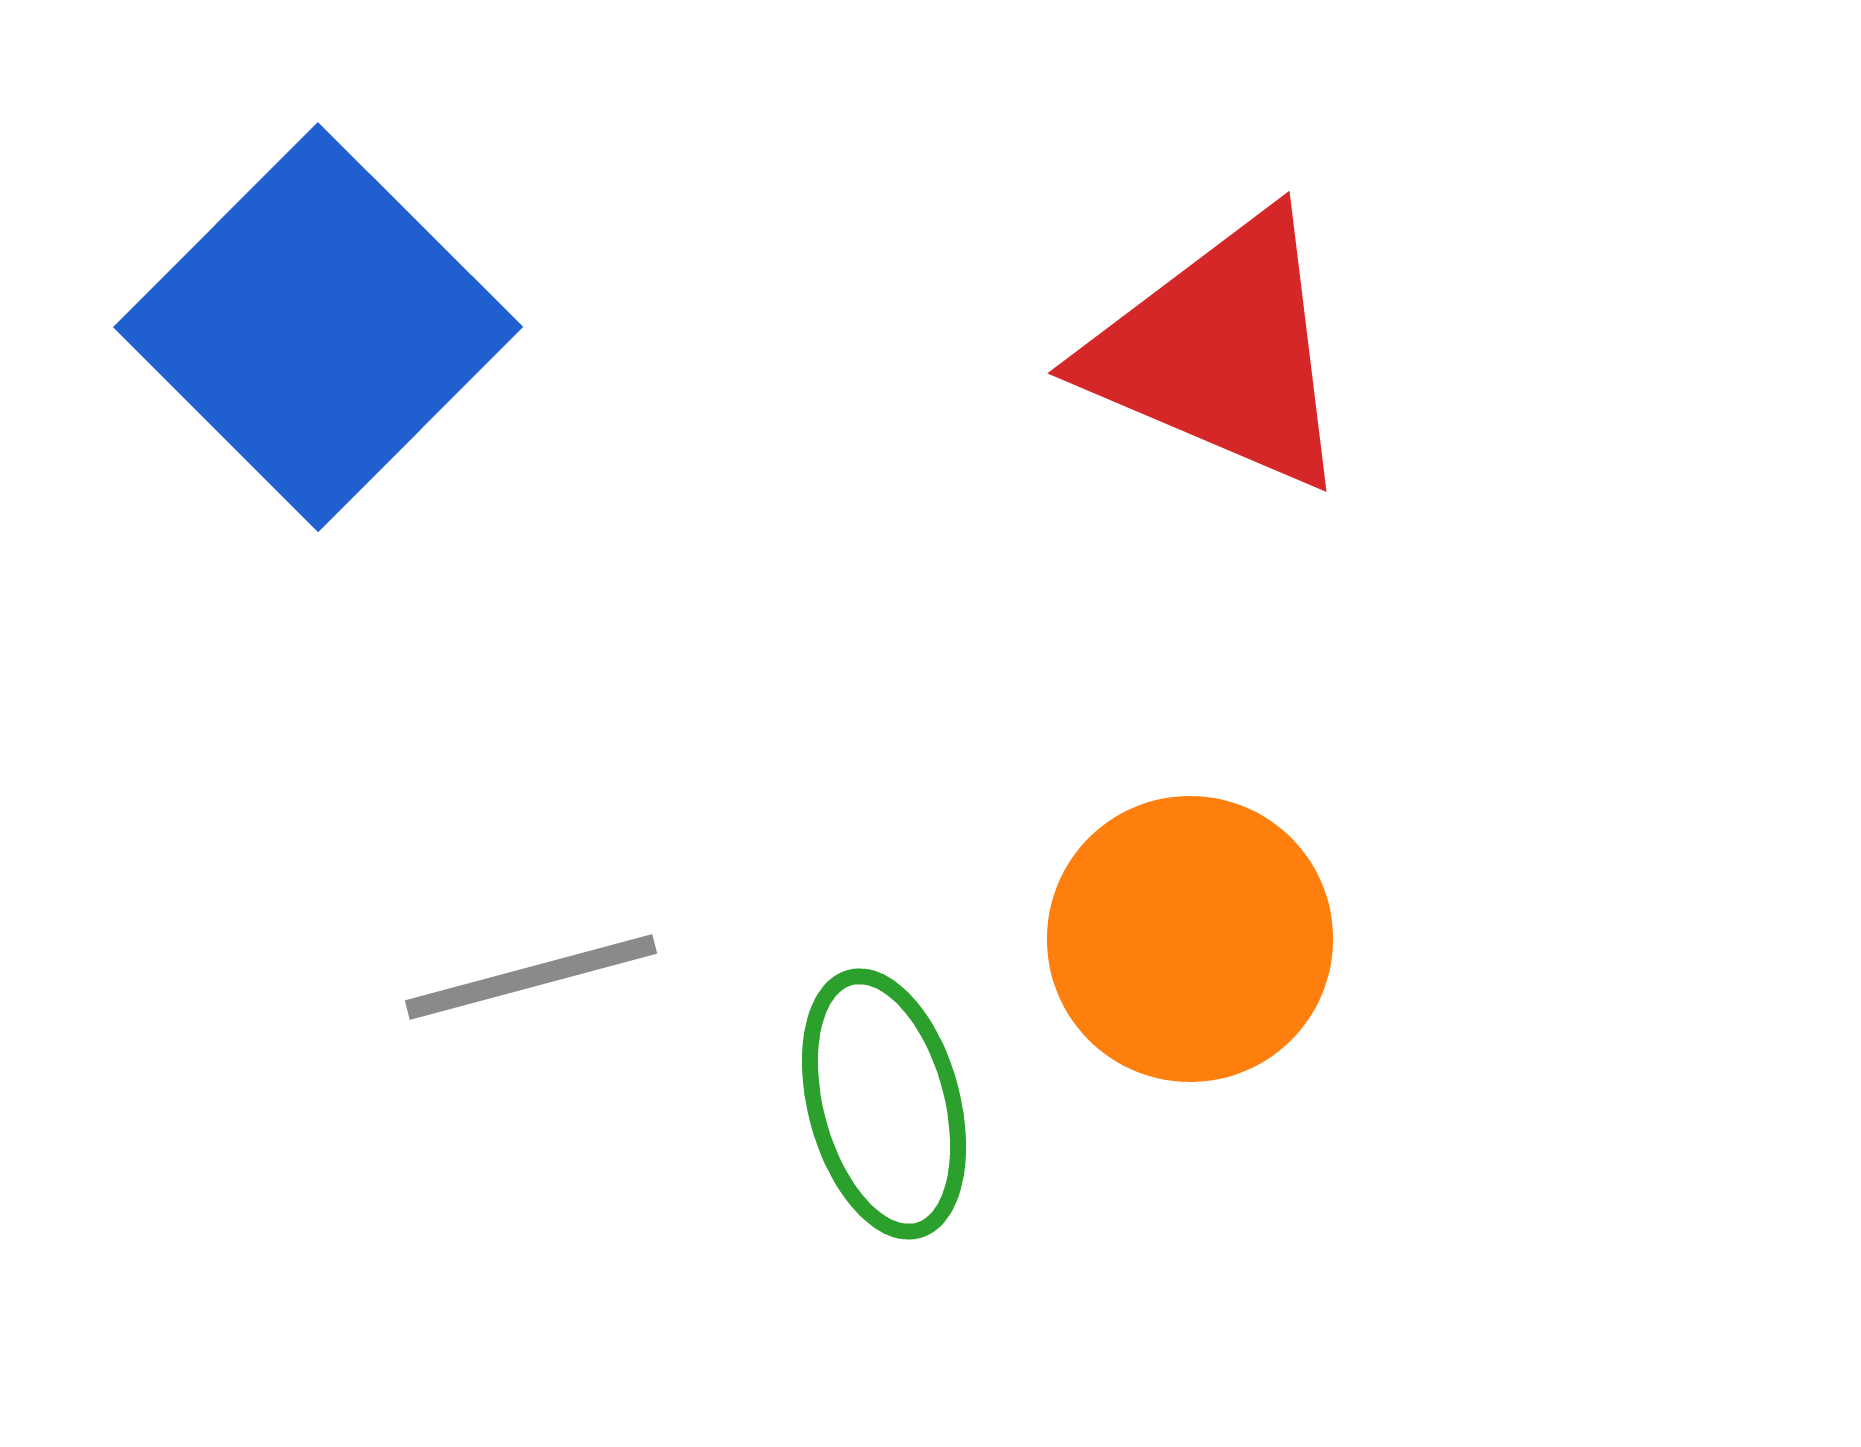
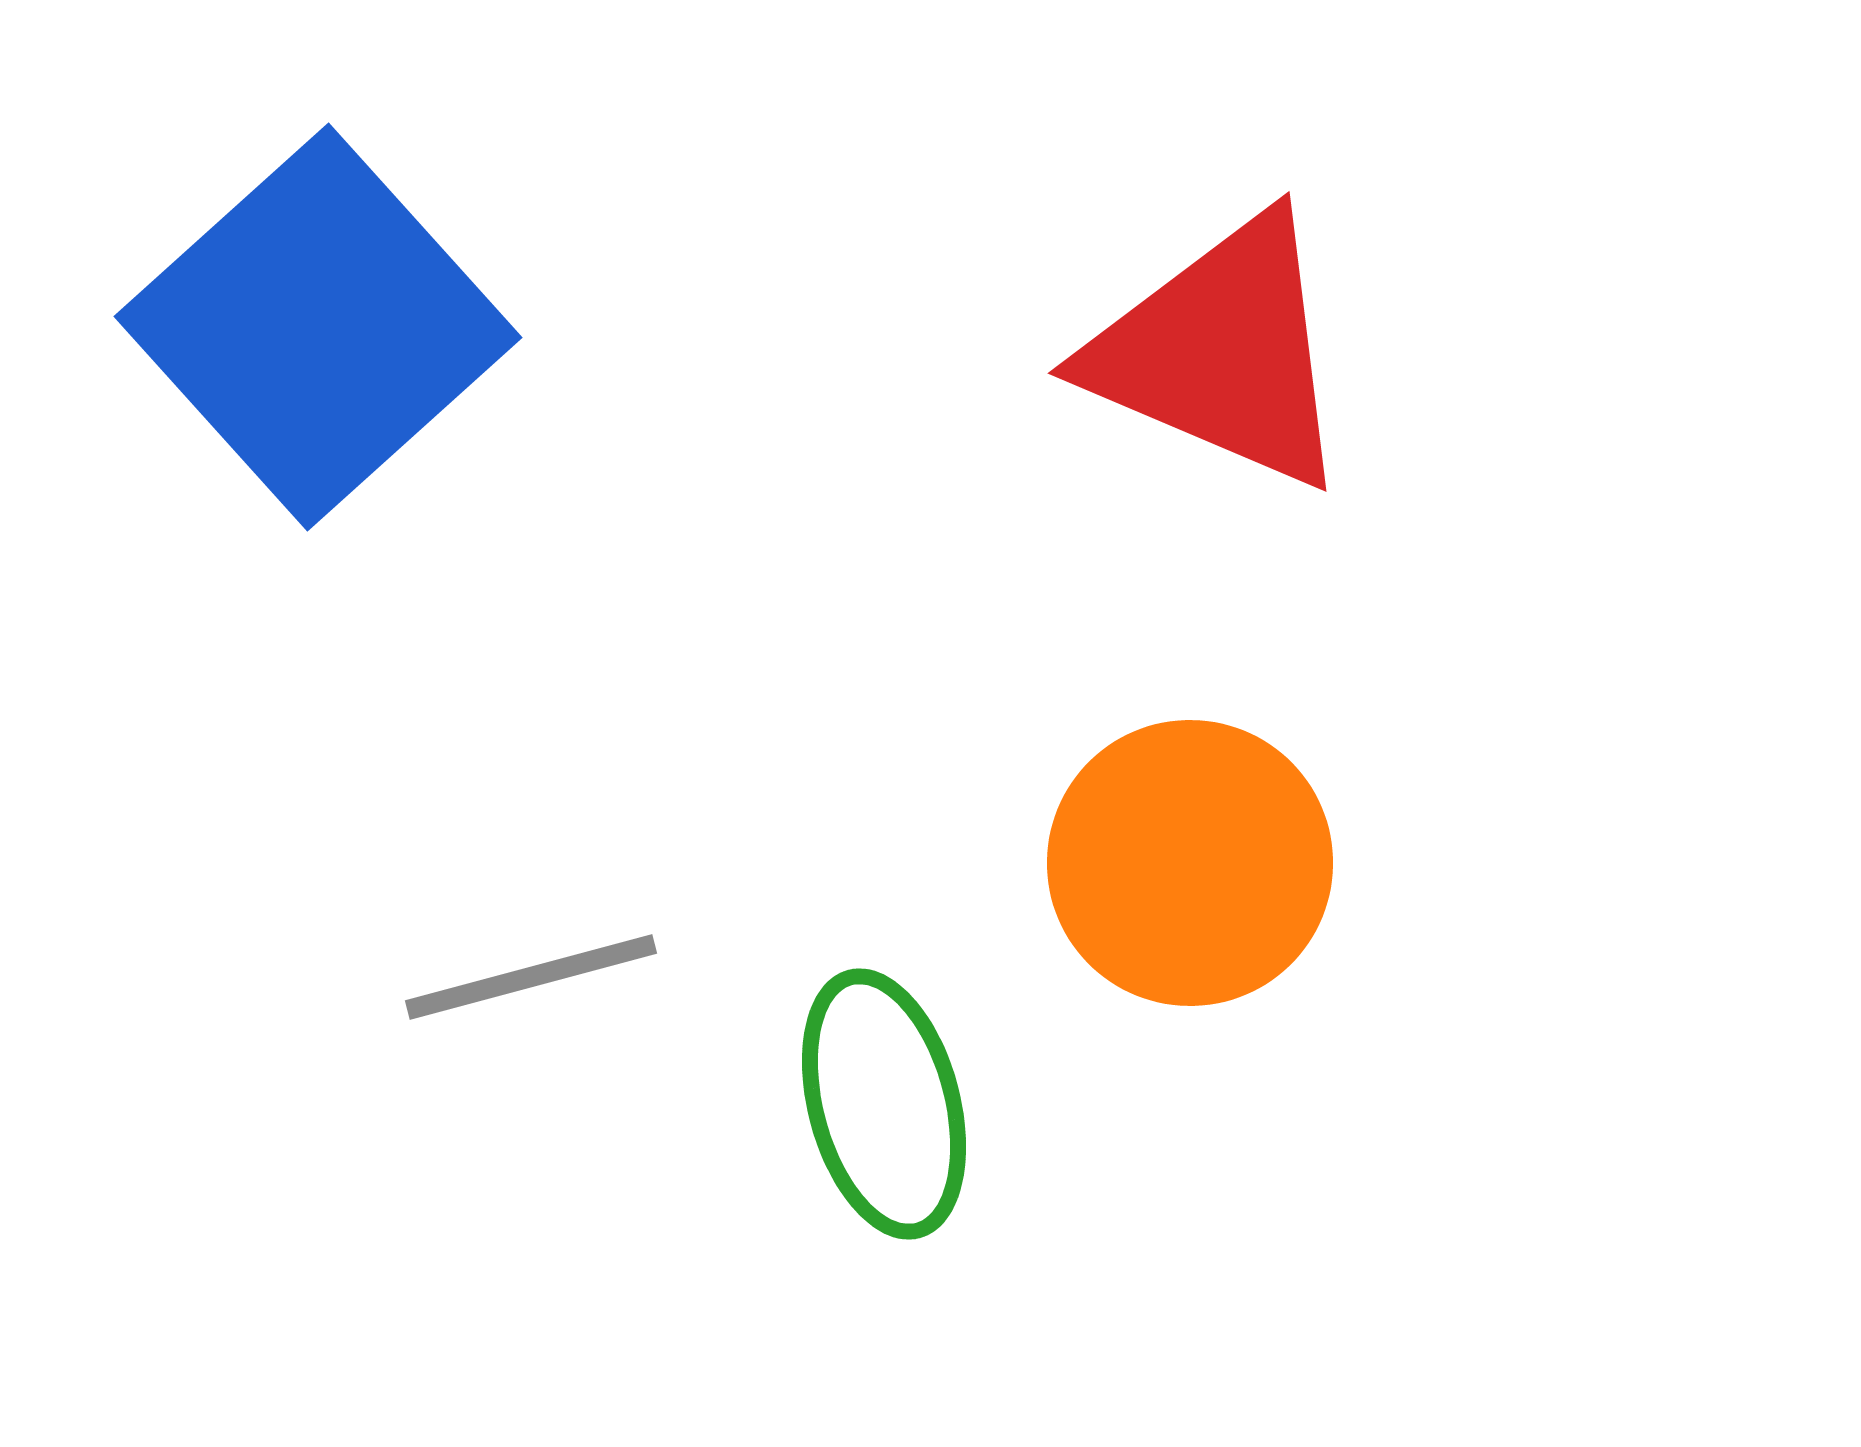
blue square: rotated 3 degrees clockwise
orange circle: moved 76 px up
